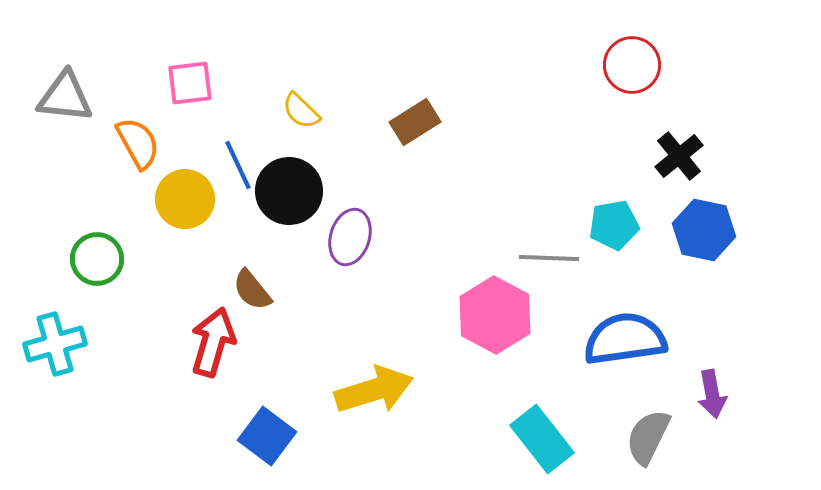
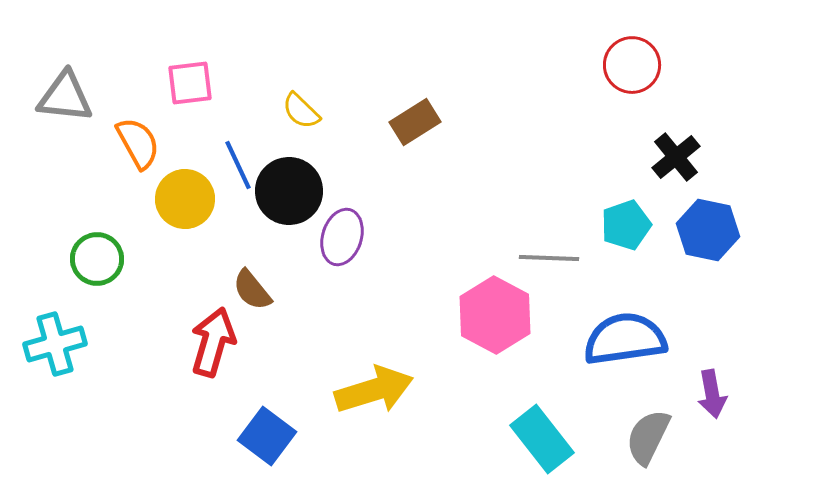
black cross: moved 3 px left, 1 px down
cyan pentagon: moved 12 px right; rotated 9 degrees counterclockwise
blue hexagon: moved 4 px right
purple ellipse: moved 8 px left
